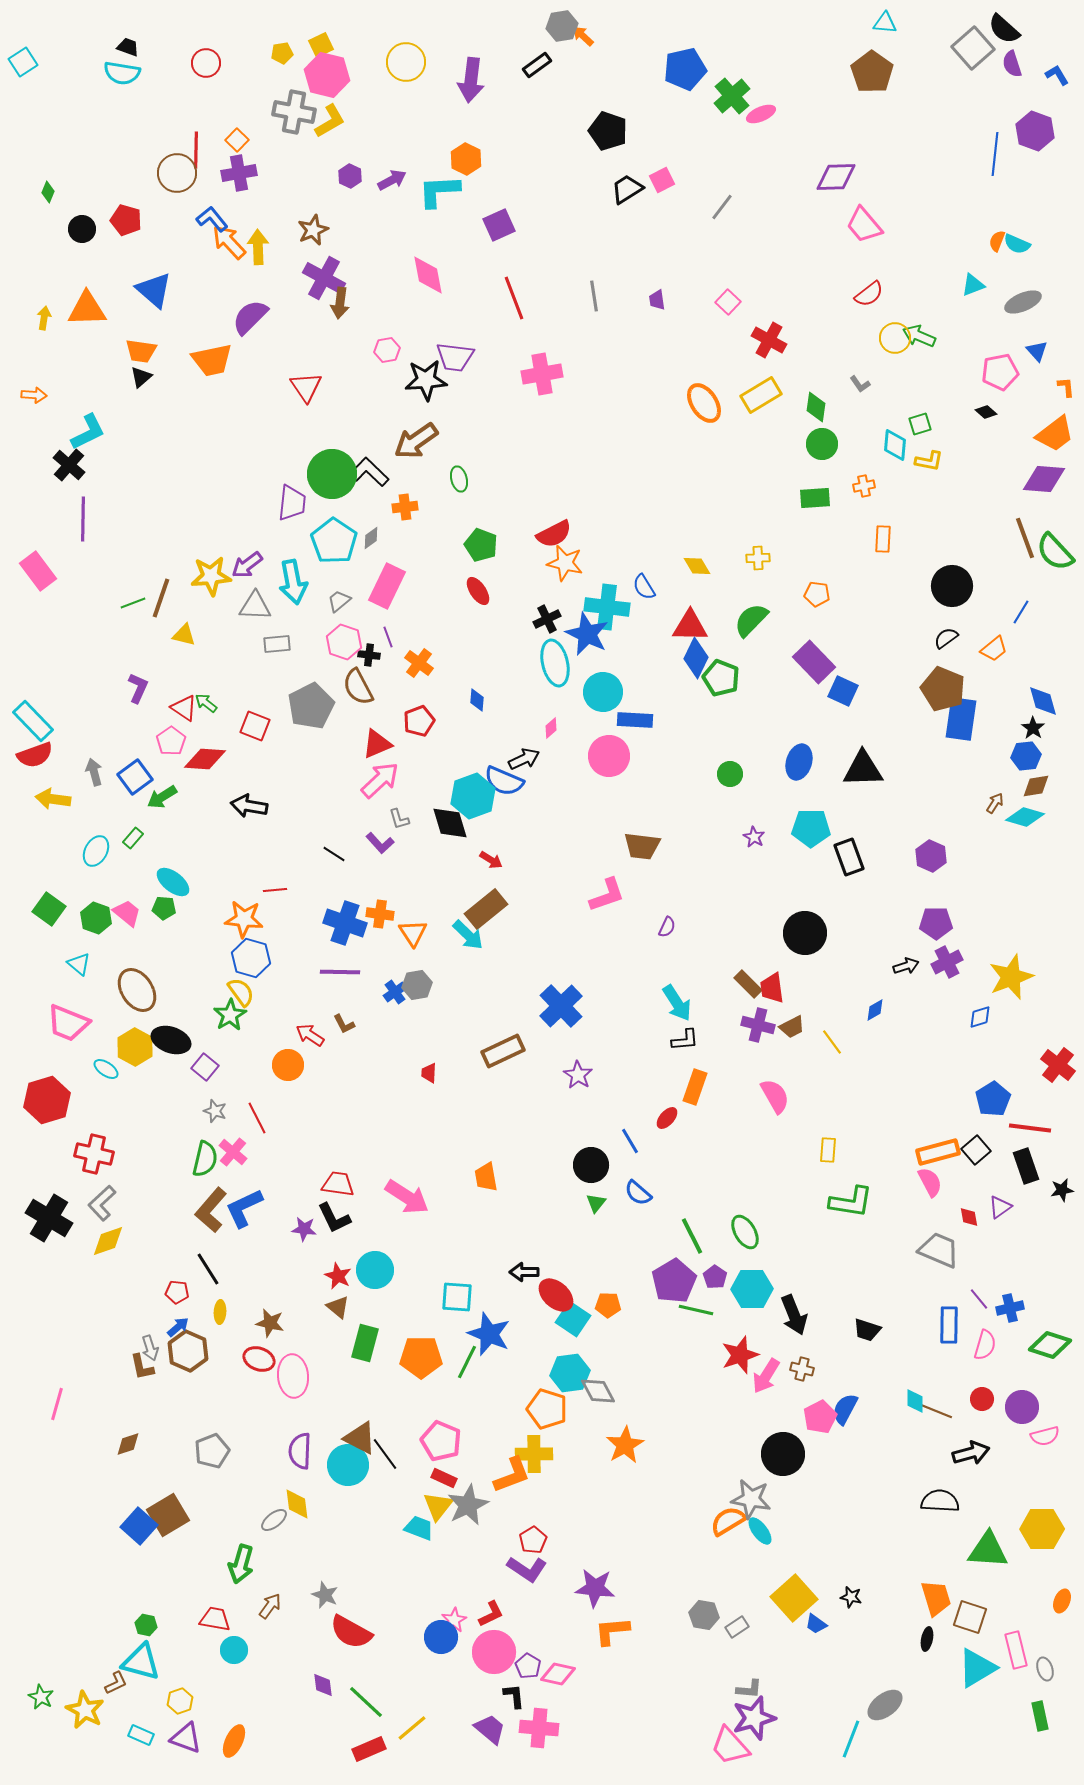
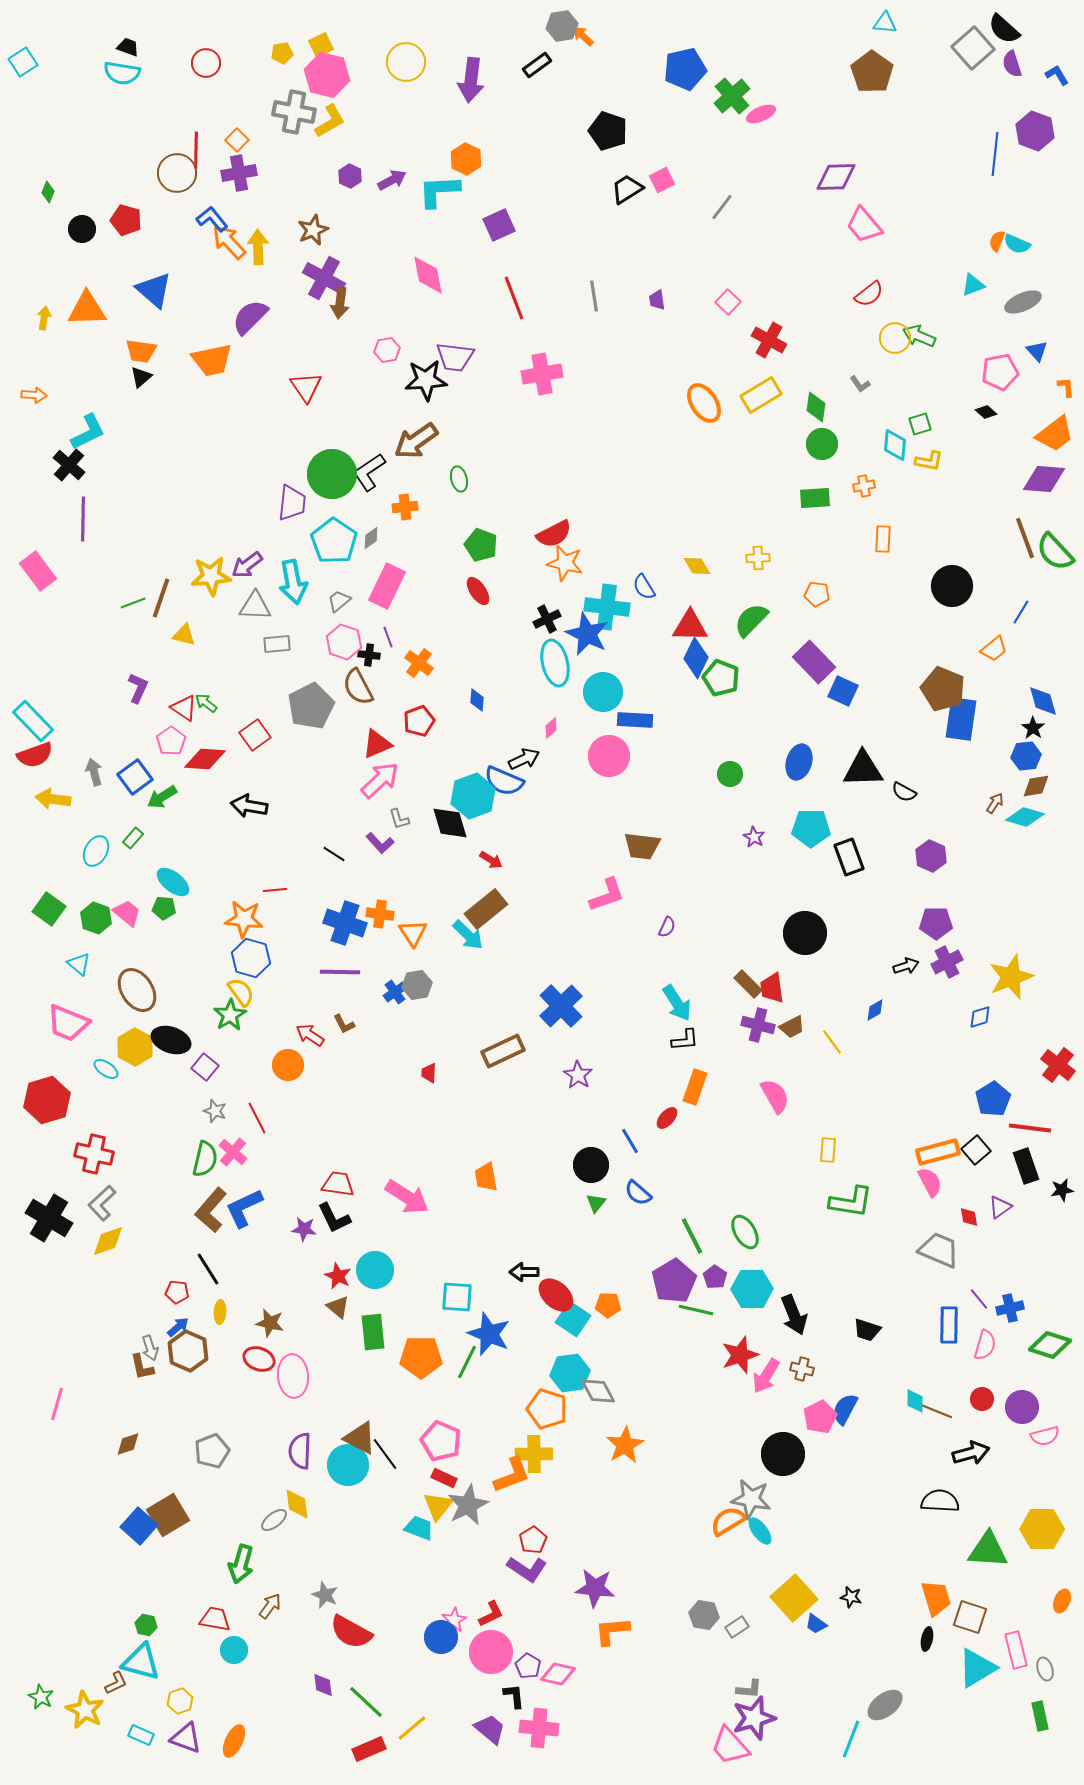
black L-shape at (369, 472): rotated 78 degrees counterclockwise
black semicircle at (946, 638): moved 42 px left, 154 px down; rotated 115 degrees counterclockwise
red square at (255, 726): moved 9 px down; rotated 32 degrees clockwise
green rectangle at (365, 1343): moved 8 px right, 11 px up; rotated 21 degrees counterclockwise
pink circle at (494, 1652): moved 3 px left
